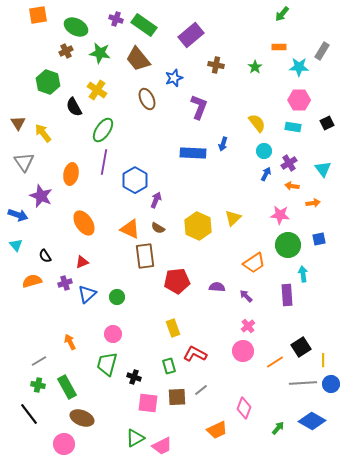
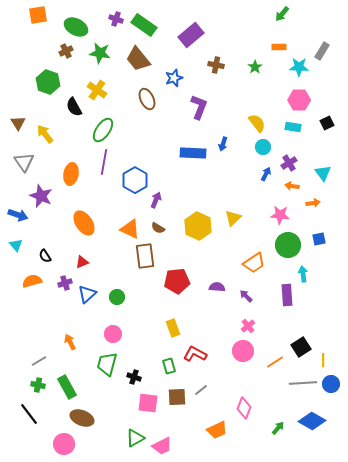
yellow arrow at (43, 133): moved 2 px right, 1 px down
cyan circle at (264, 151): moved 1 px left, 4 px up
cyan triangle at (323, 169): moved 4 px down
